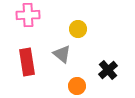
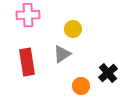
yellow circle: moved 5 px left
gray triangle: rotated 48 degrees clockwise
black cross: moved 3 px down
orange circle: moved 4 px right
